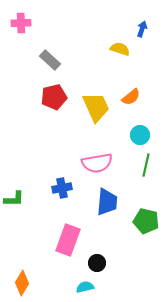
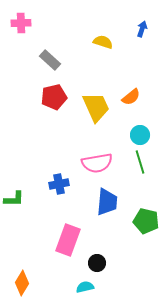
yellow semicircle: moved 17 px left, 7 px up
green line: moved 6 px left, 3 px up; rotated 30 degrees counterclockwise
blue cross: moved 3 px left, 4 px up
